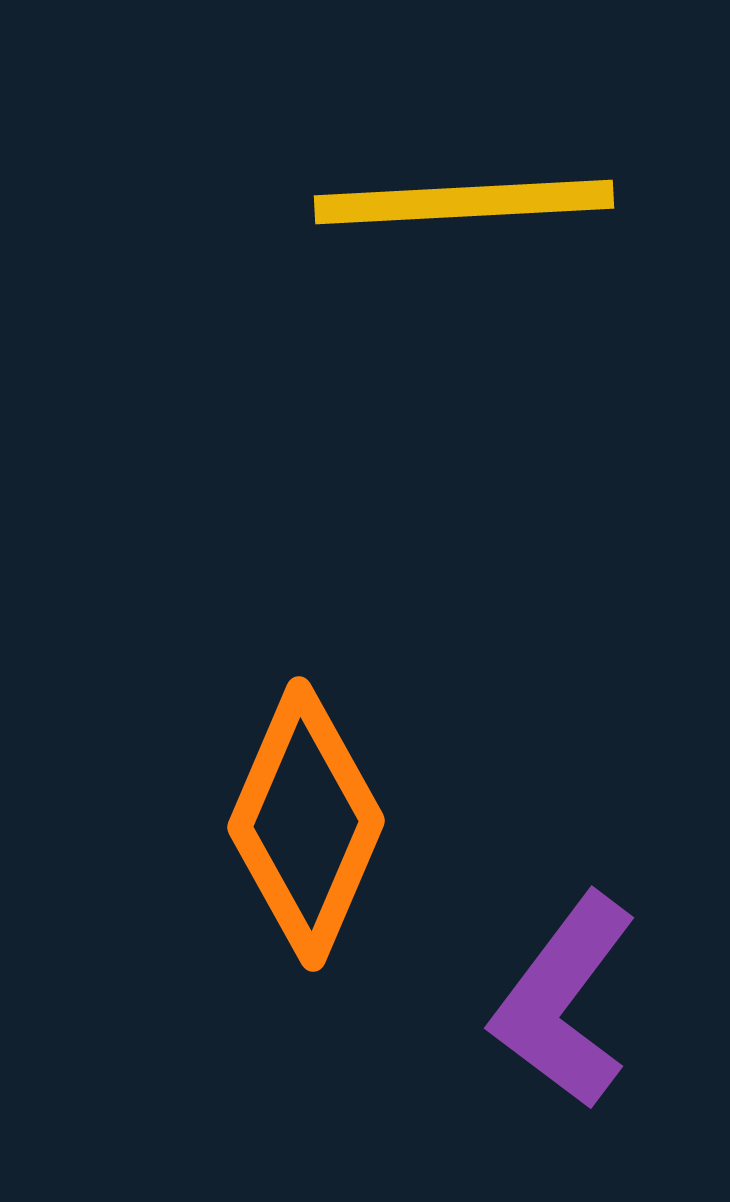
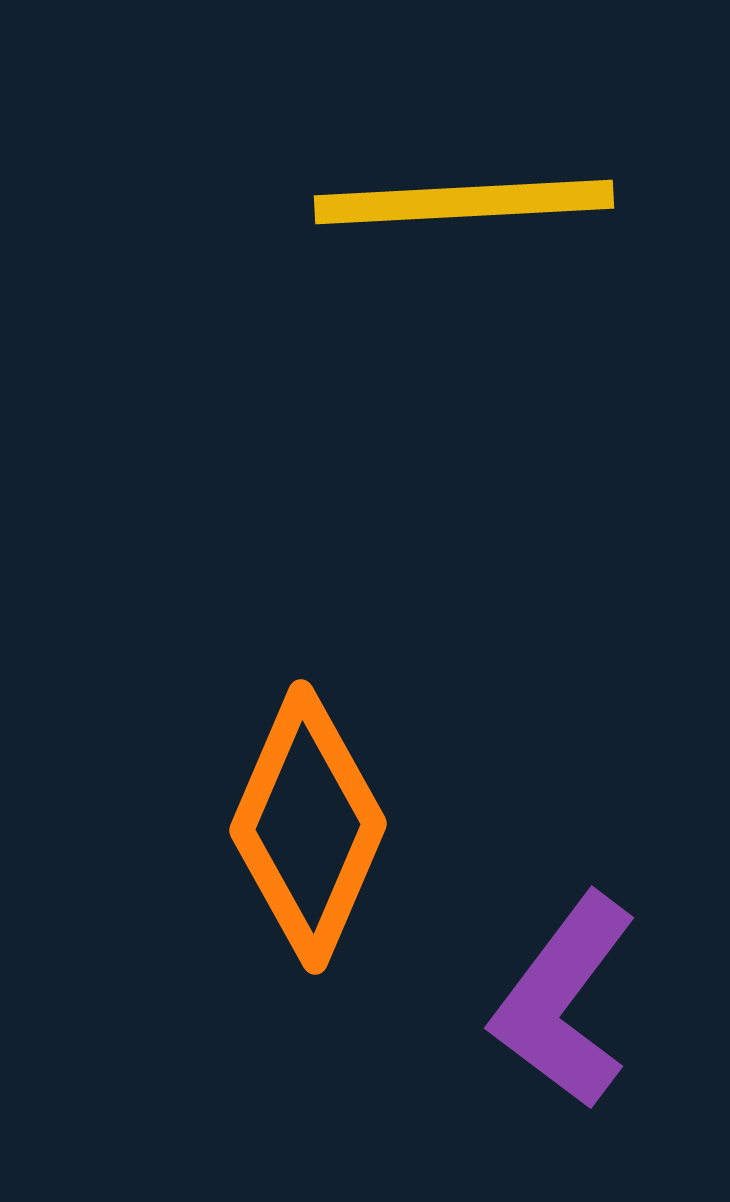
orange diamond: moved 2 px right, 3 px down
